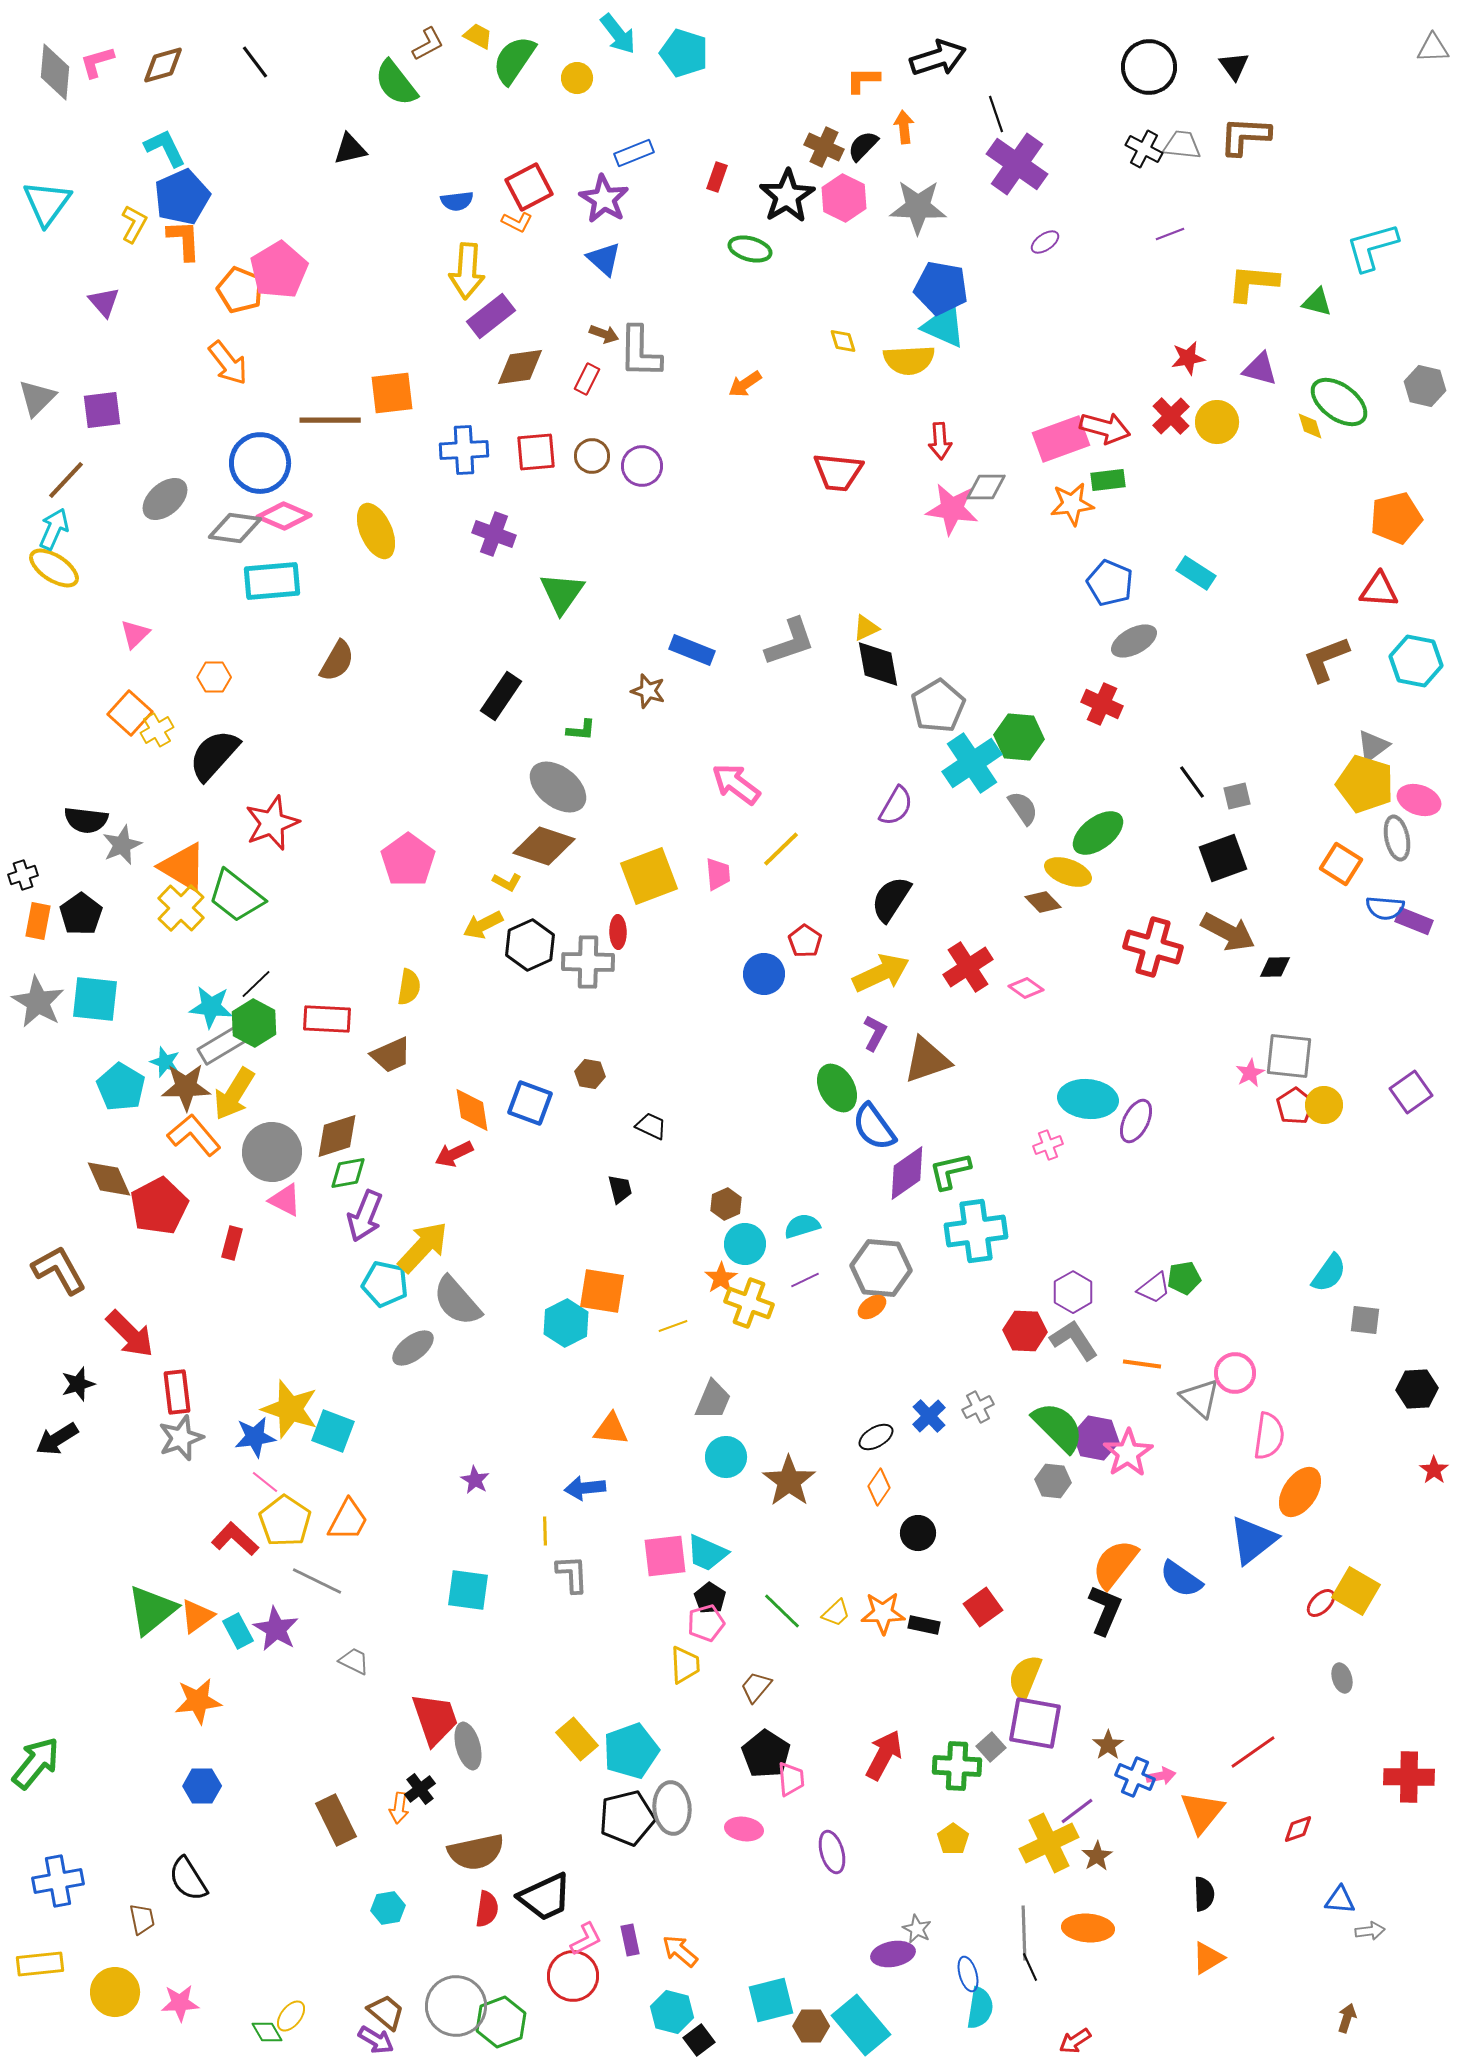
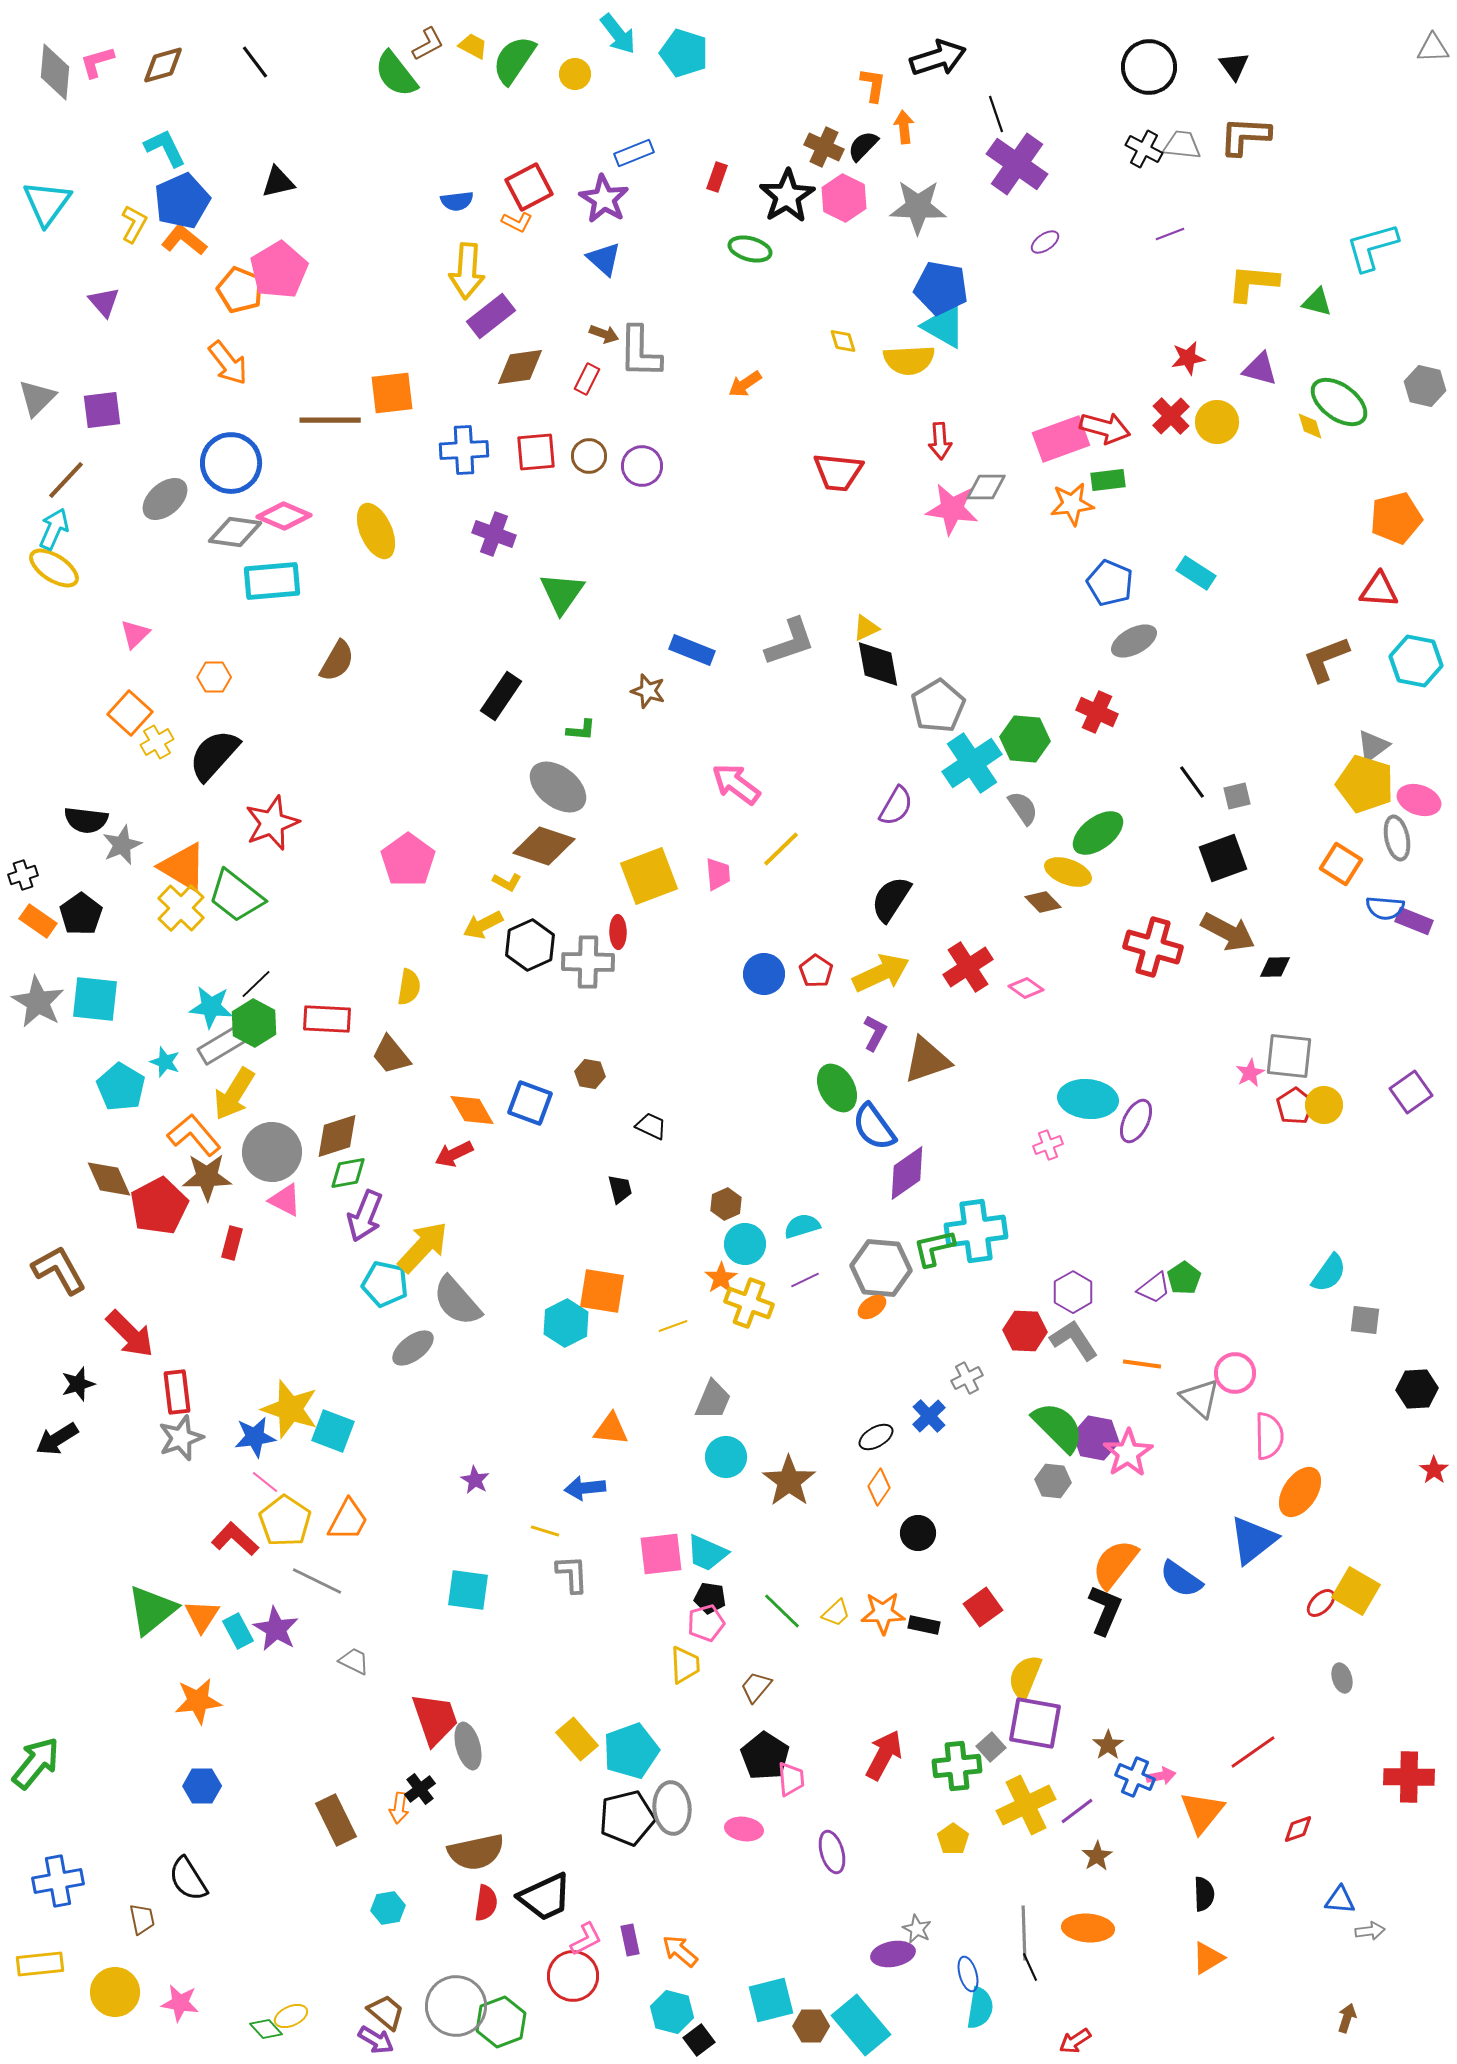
yellow trapezoid at (478, 36): moved 5 px left, 10 px down
yellow circle at (577, 78): moved 2 px left, 4 px up
orange L-shape at (863, 80): moved 10 px right, 5 px down; rotated 99 degrees clockwise
green semicircle at (396, 83): moved 9 px up
black triangle at (350, 149): moved 72 px left, 33 px down
blue pentagon at (182, 197): moved 4 px down
orange L-shape at (184, 240): rotated 48 degrees counterclockwise
cyan triangle at (944, 326): rotated 6 degrees clockwise
brown circle at (592, 456): moved 3 px left
blue circle at (260, 463): moved 29 px left
gray diamond at (235, 528): moved 4 px down
red cross at (1102, 704): moved 5 px left, 8 px down
yellow cross at (157, 730): moved 12 px down
green hexagon at (1019, 737): moved 6 px right, 2 px down
orange rectangle at (38, 921): rotated 66 degrees counterclockwise
red pentagon at (805, 941): moved 11 px right, 30 px down
brown trapezoid at (391, 1055): rotated 75 degrees clockwise
brown star at (186, 1087): moved 21 px right, 90 px down
orange diamond at (472, 1110): rotated 21 degrees counterclockwise
green L-shape at (950, 1171): moved 16 px left, 77 px down
green pentagon at (1184, 1278): rotated 24 degrees counterclockwise
gray cross at (978, 1407): moved 11 px left, 29 px up
pink semicircle at (1269, 1436): rotated 9 degrees counterclockwise
yellow line at (545, 1531): rotated 72 degrees counterclockwise
pink square at (665, 1556): moved 4 px left, 2 px up
black pentagon at (710, 1598): rotated 24 degrees counterclockwise
orange triangle at (197, 1616): moved 5 px right; rotated 21 degrees counterclockwise
black pentagon at (766, 1754): moved 1 px left, 2 px down
green cross at (957, 1766): rotated 9 degrees counterclockwise
yellow cross at (1049, 1843): moved 23 px left, 38 px up
red semicircle at (487, 1909): moved 1 px left, 6 px up
pink star at (180, 2003): rotated 12 degrees clockwise
yellow ellipse at (291, 2016): rotated 28 degrees clockwise
green diamond at (267, 2032): moved 1 px left, 3 px up; rotated 12 degrees counterclockwise
